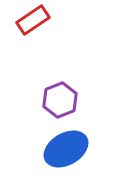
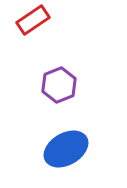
purple hexagon: moved 1 px left, 15 px up
